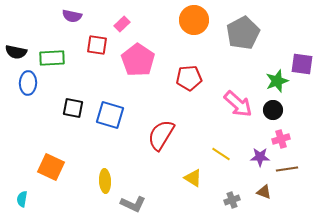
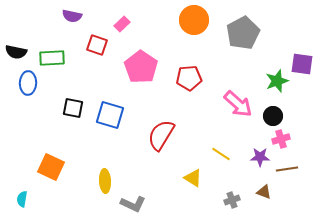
red square: rotated 10 degrees clockwise
pink pentagon: moved 3 px right, 7 px down
black circle: moved 6 px down
